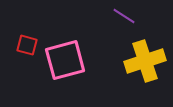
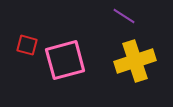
yellow cross: moved 10 px left
